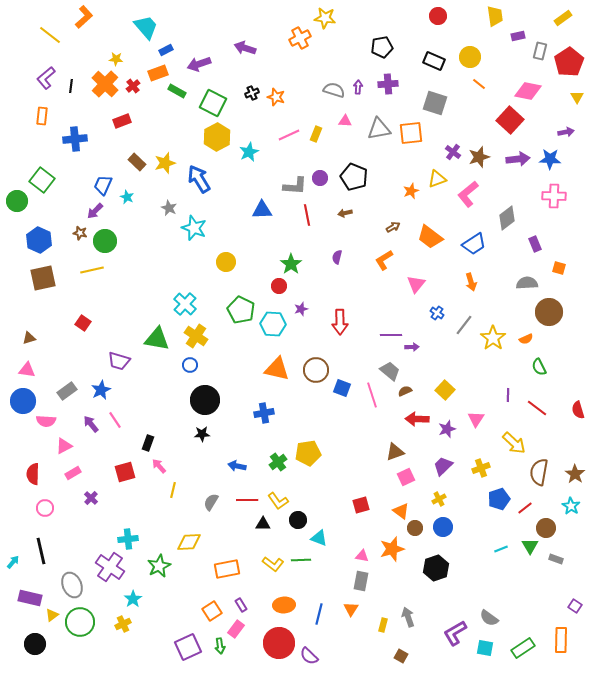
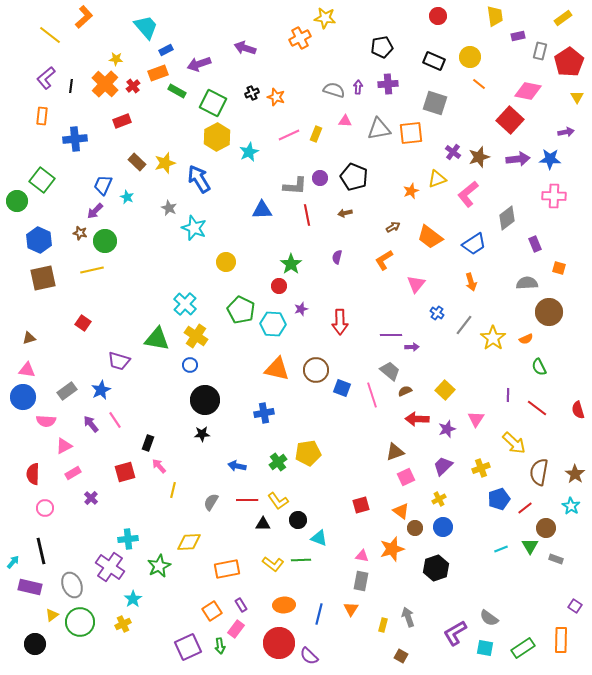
blue circle at (23, 401): moved 4 px up
purple rectangle at (30, 598): moved 11 px up
